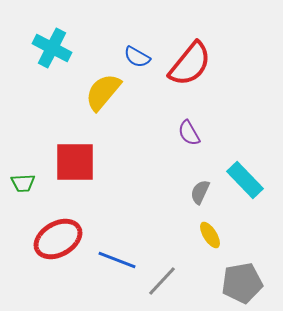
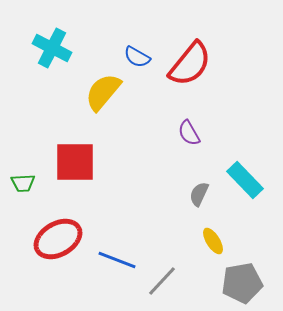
gray semicircle: moved 1 px left, 2 px down
yellow ellipse: moved 3 px right, 6 px down
